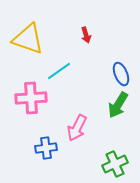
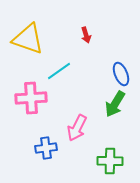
green arrow: moved 3 px left, 1 px up
green cross: moved 5 px left, 3 px up; rotated 25 degrees clockwise
